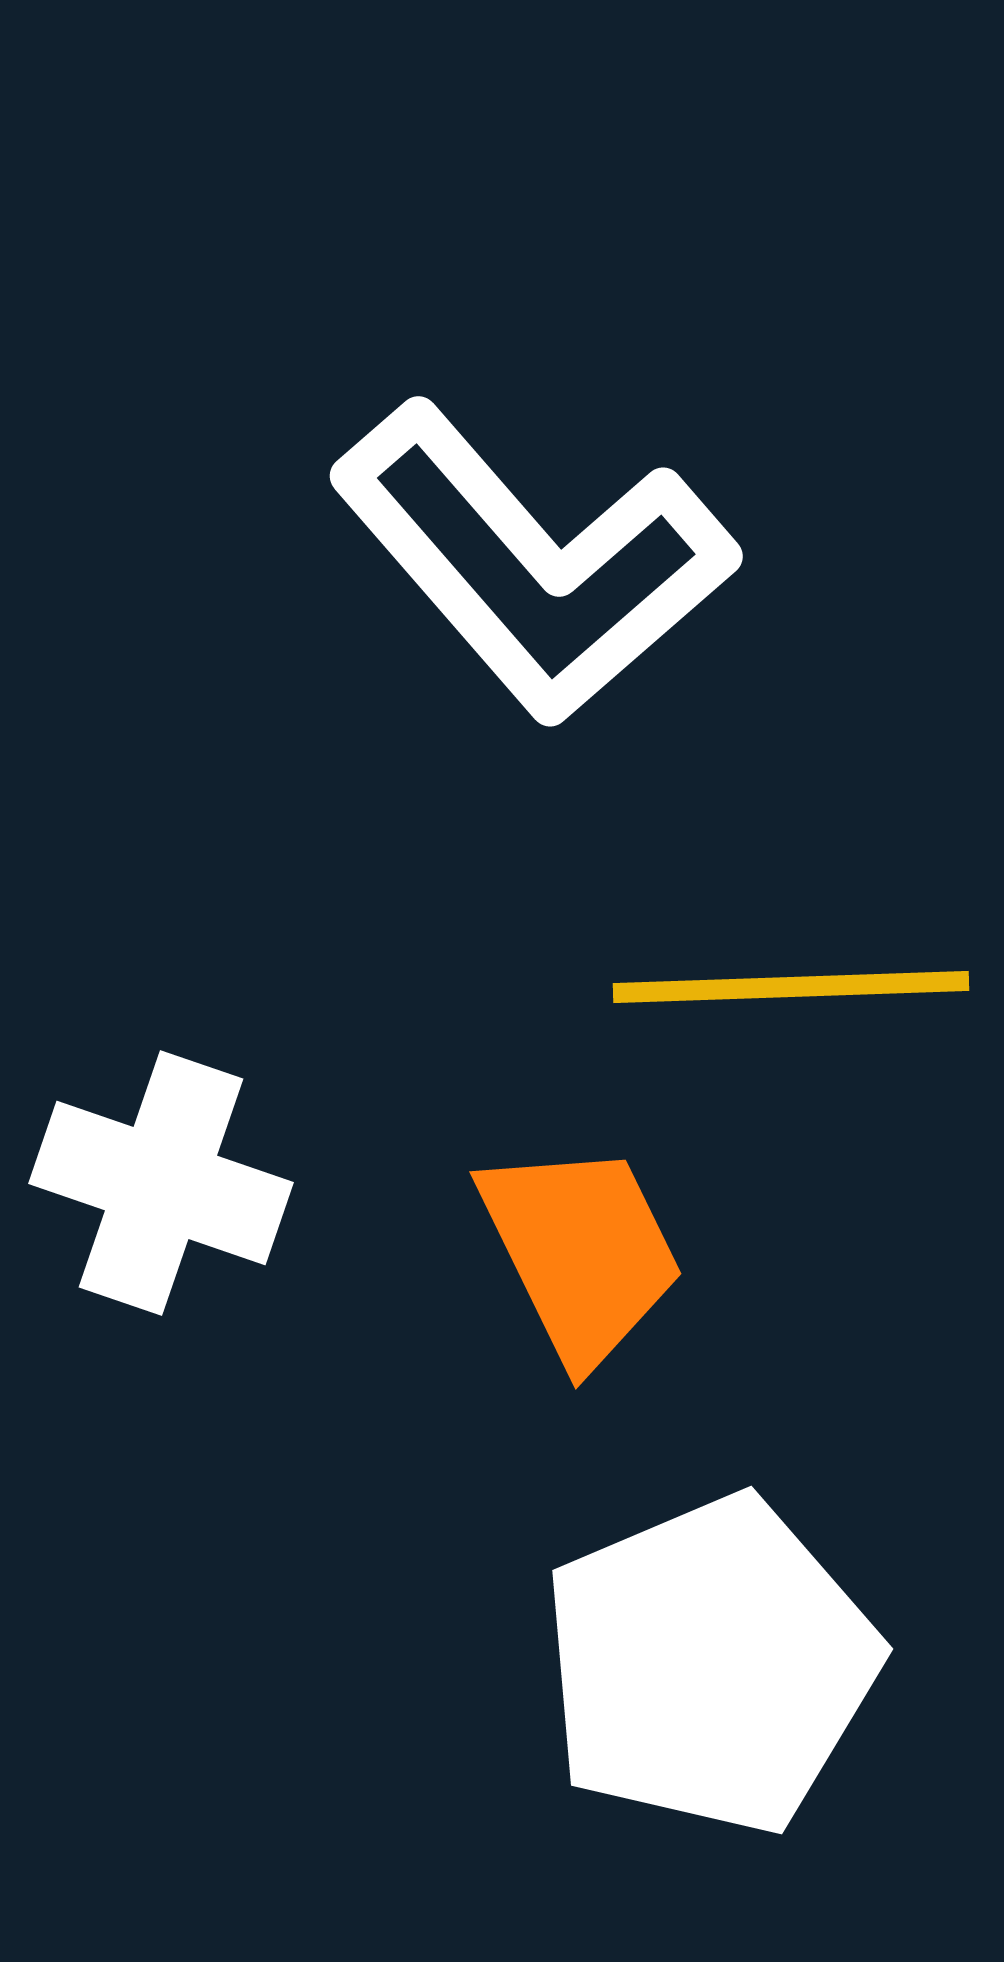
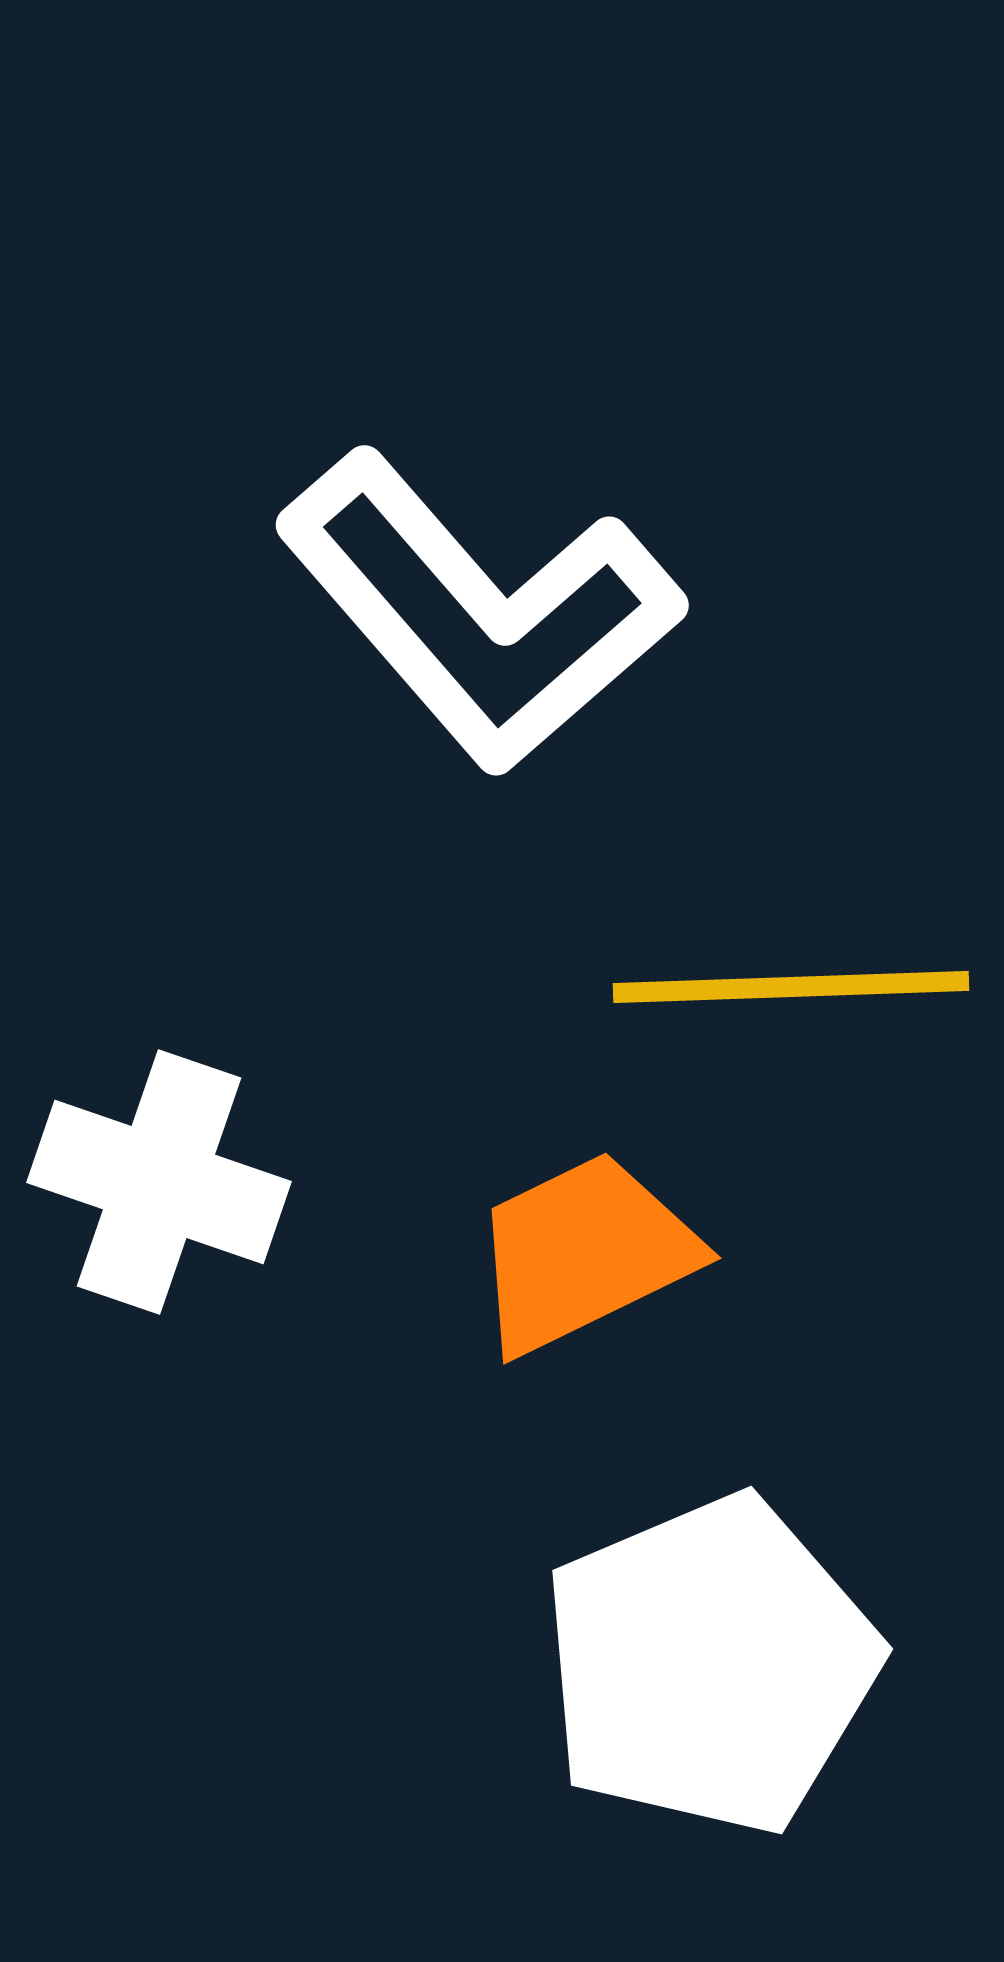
white L-shape: moved 54 px left, 49 px down
white cross: moved 2 px left, 1 px up
orange trapezoid: moved 3 px right, 1 px down; rotated 90 degrees counterclockwise
